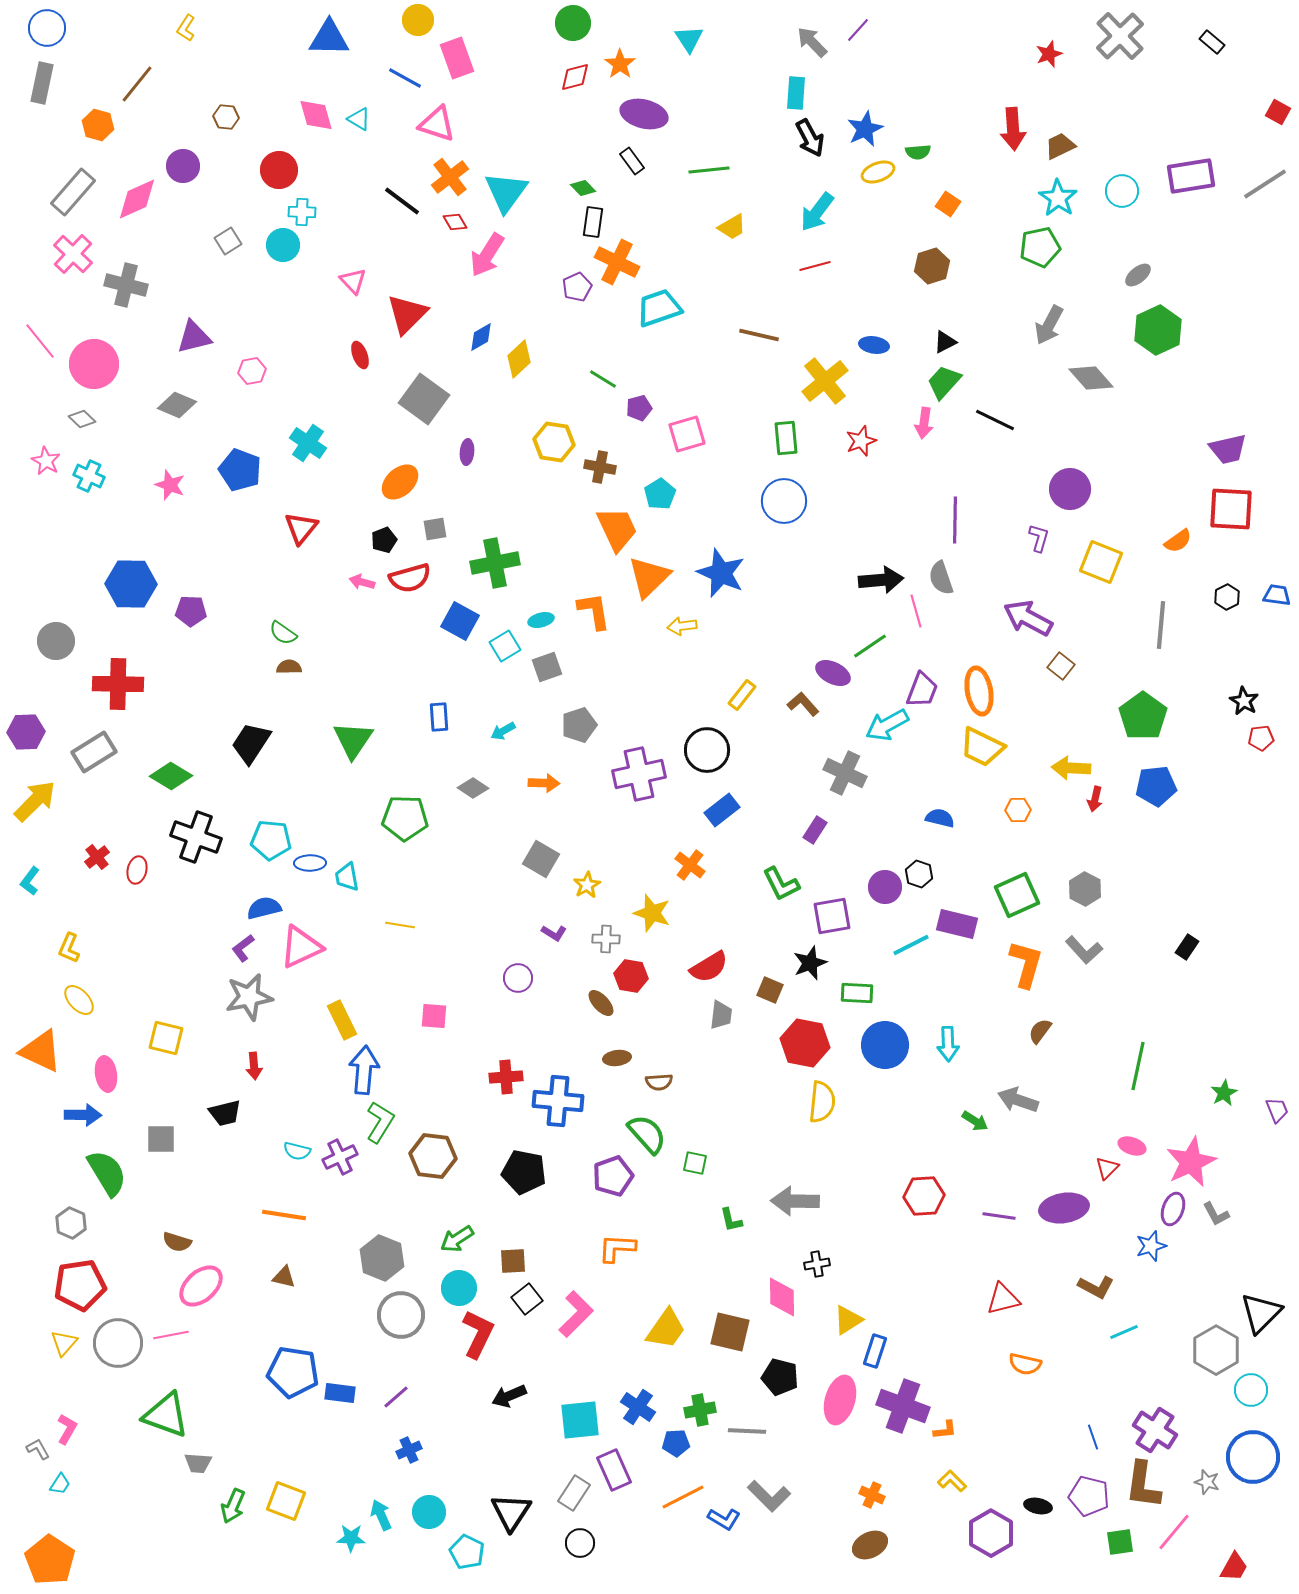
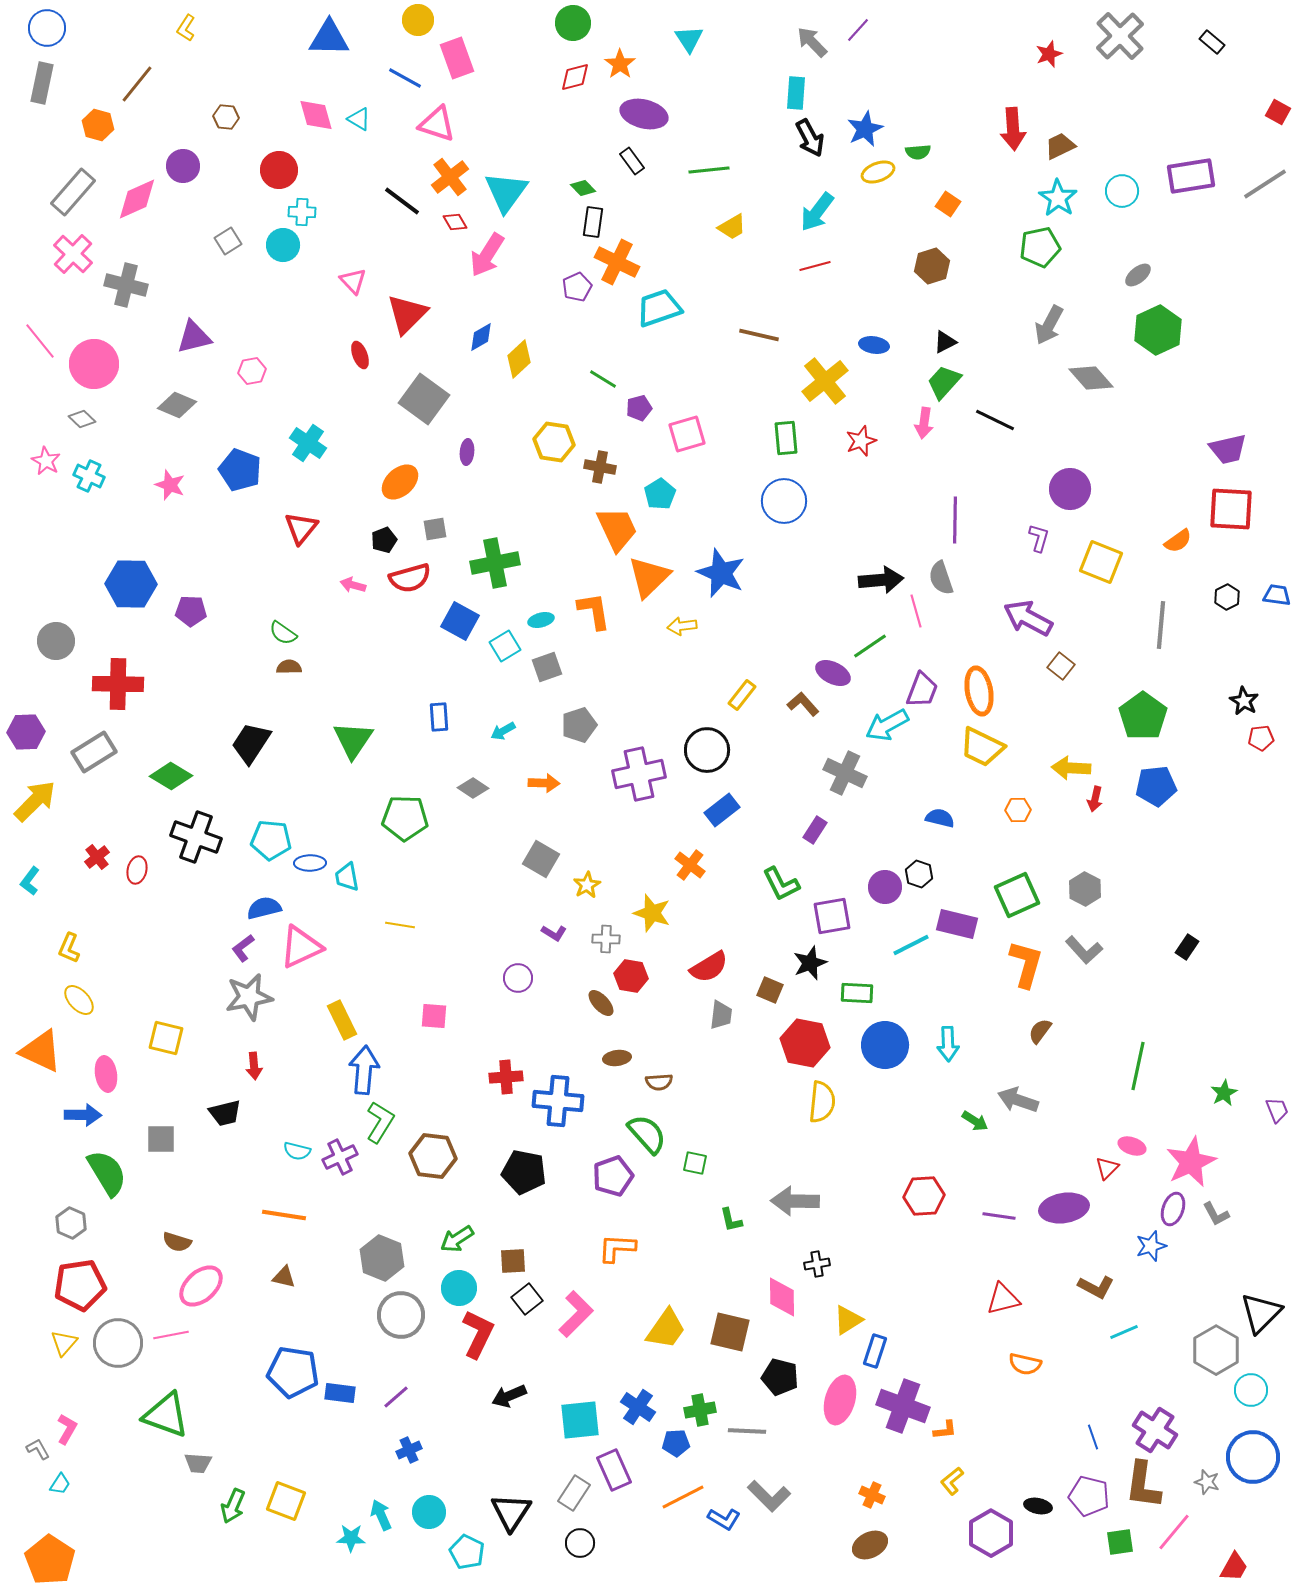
pink arrow at (362, 582): moved 9 px left, 3 px down
yellow L-shape at (952, 1481): rotated 84 degrees counterclockwise
